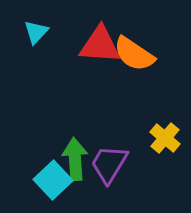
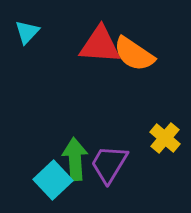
cyan triangle: moved 9 px left
